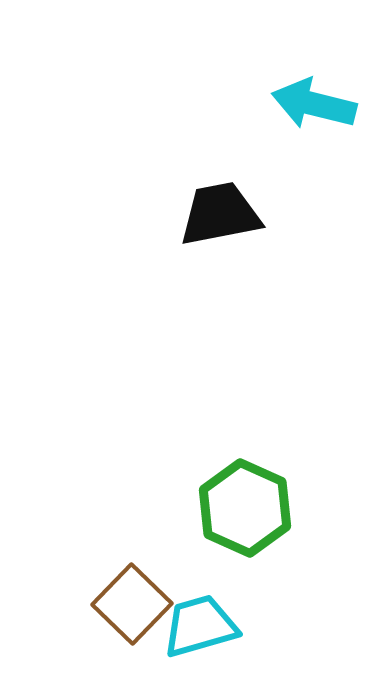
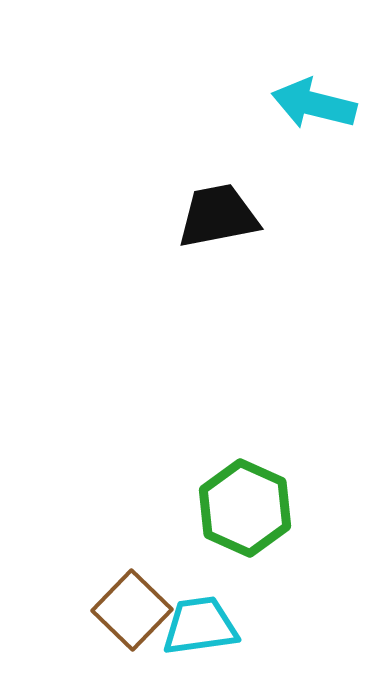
black trapezoid: moved 2 px left, 2 px down
brown square: moved 6 px down
cyan trapezoid: rotated 8 degrees clockwise
